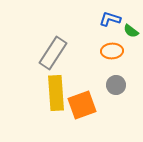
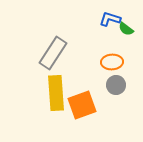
green semicircle: moved 5 px left, 2 px up
orange ellipse: moved 11 px down
